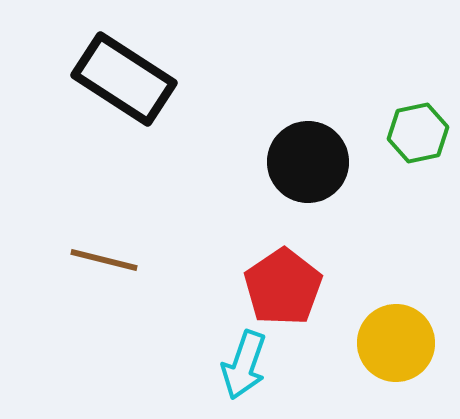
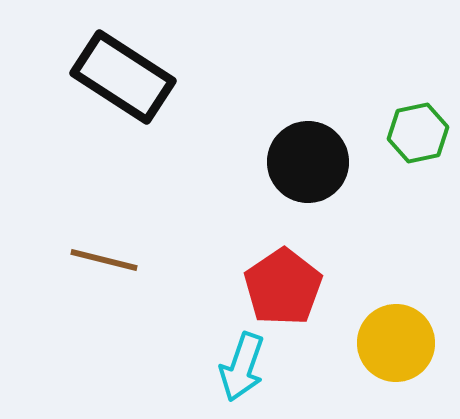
black rectangle: moved 1 px left, 2 px up
cyan arrow: moved 2 px left, 2 px down
